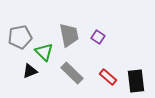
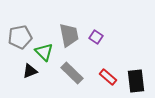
purple square: moved 2 px left
